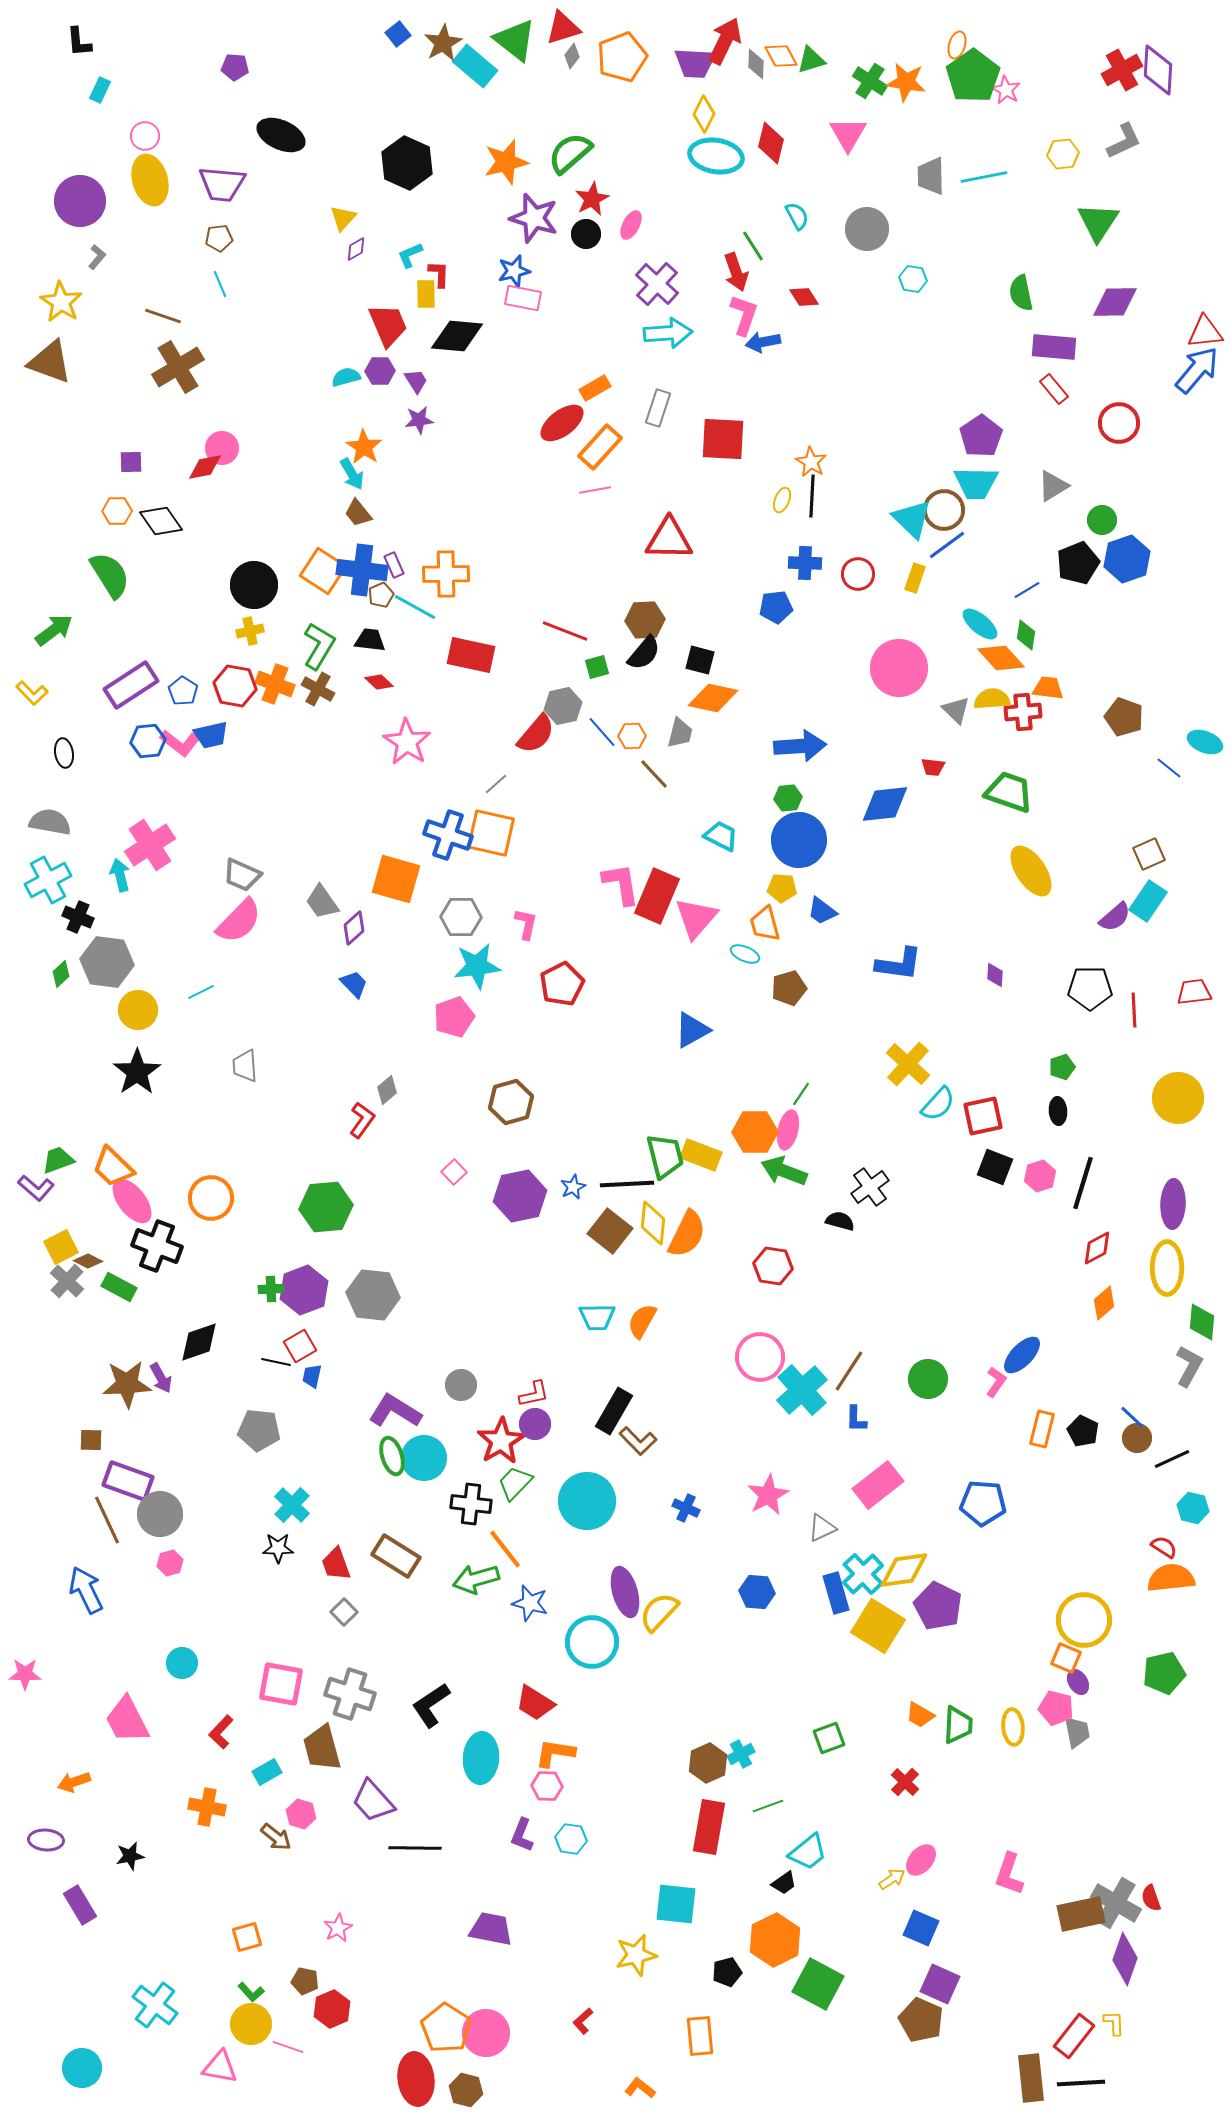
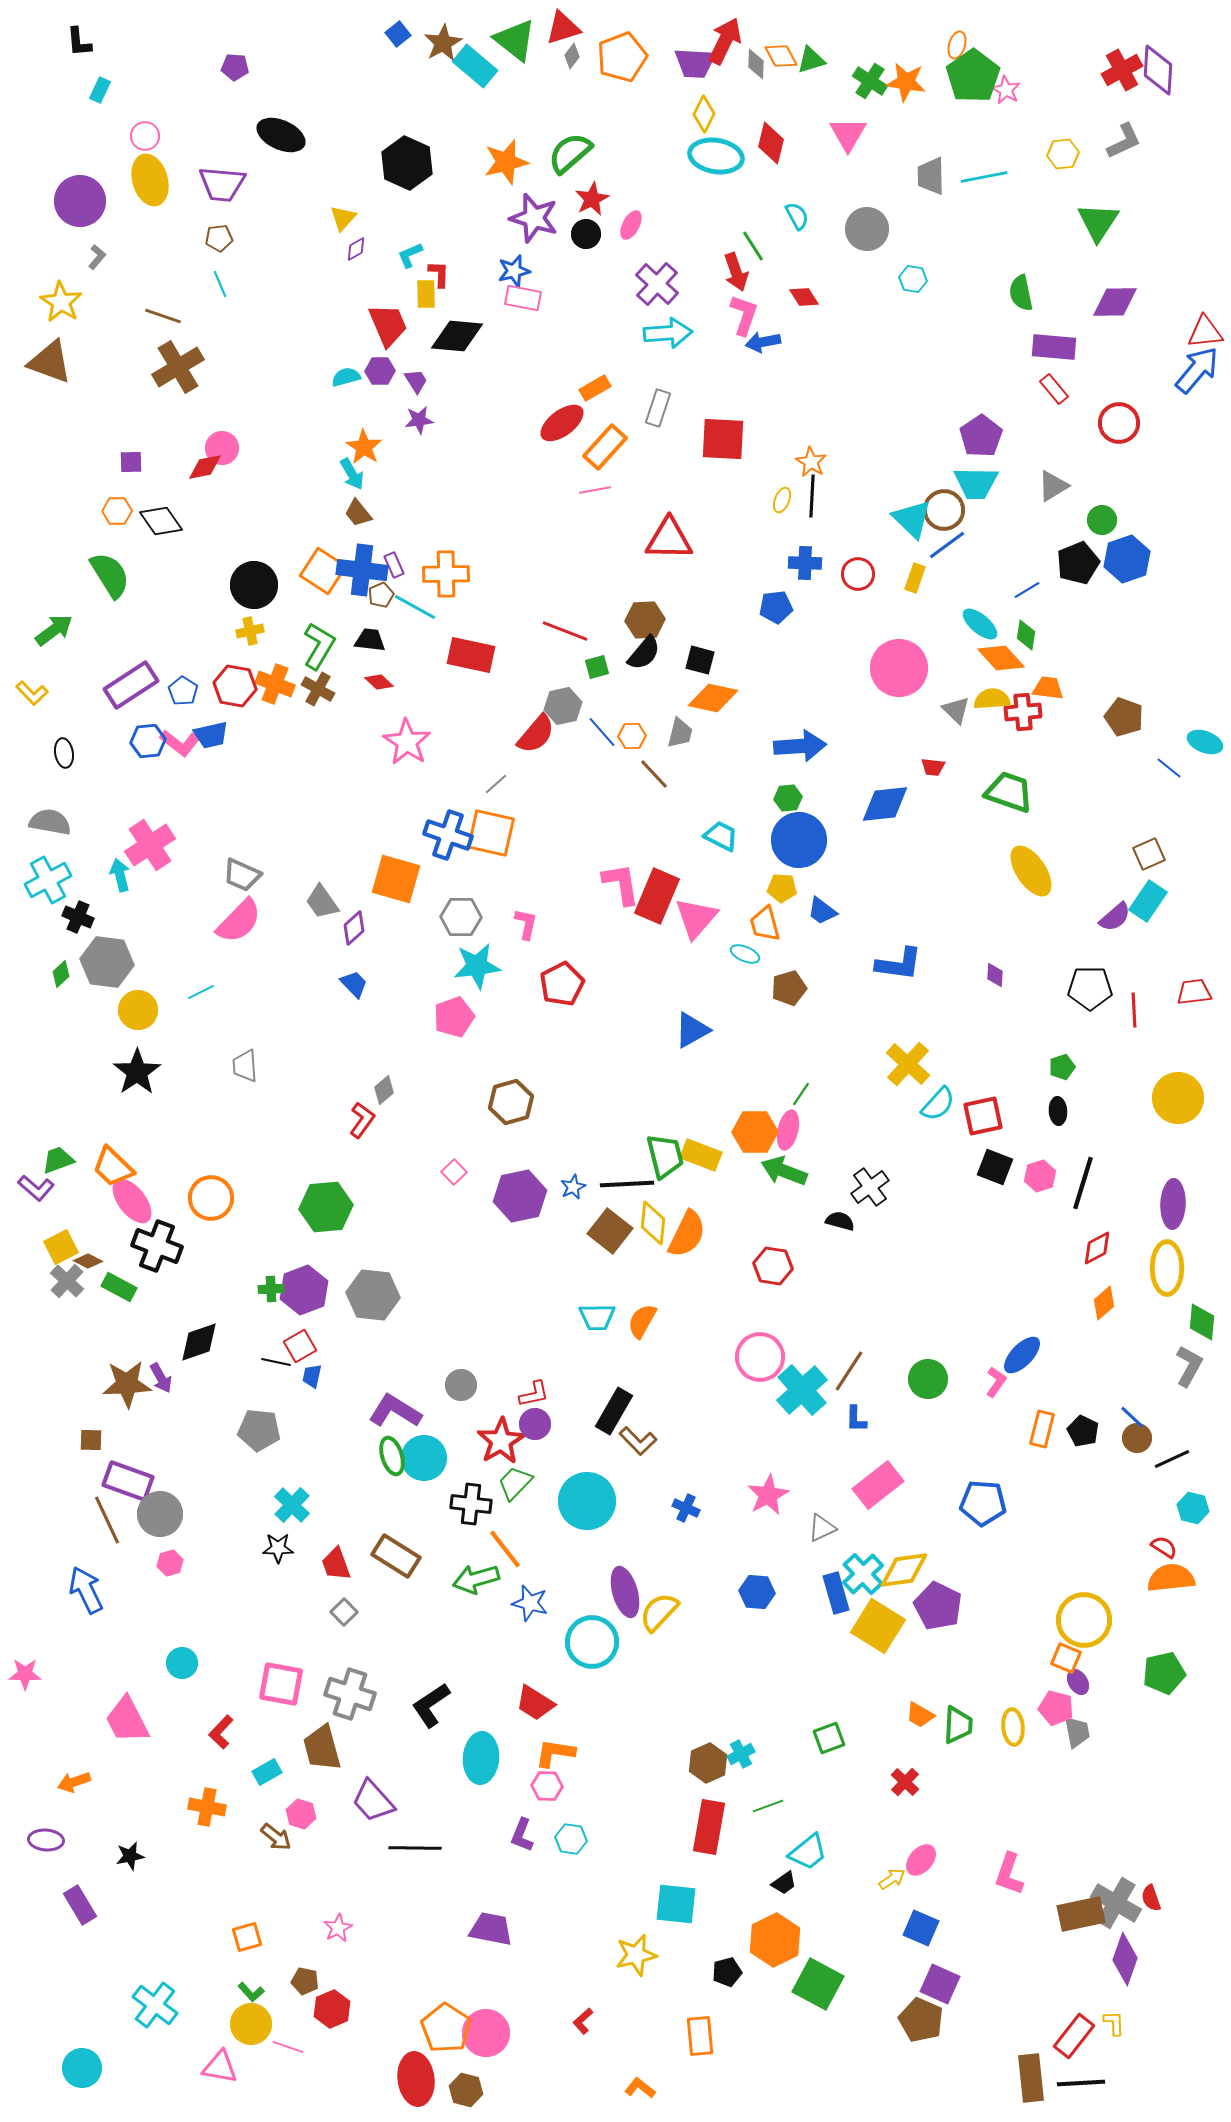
orange rectangle at (600, 447): moved 5 px right
gray diamond at (387, 1090): moved 3 px left
